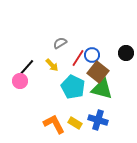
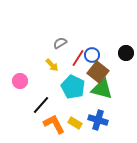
black line: moved 15 px right, 37 px down
